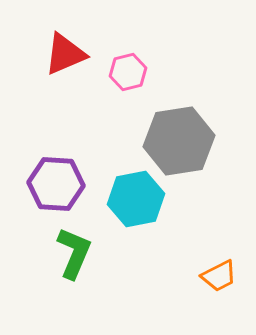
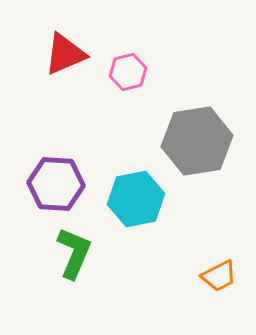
gray hexagon: moved 18 px right
